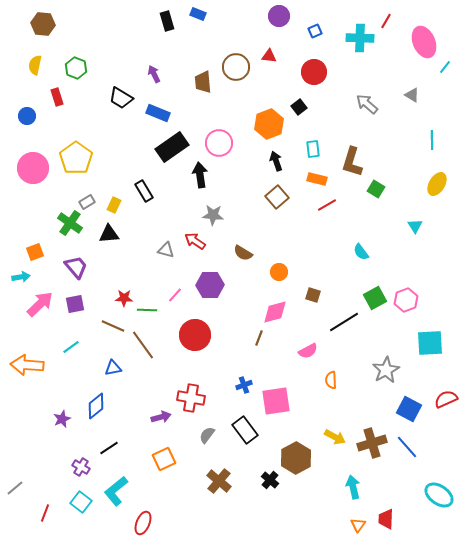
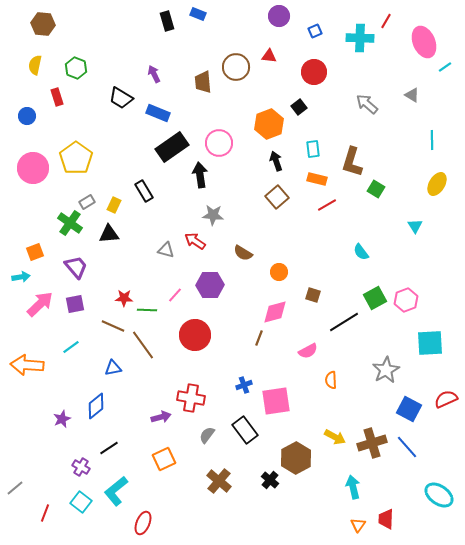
cyan line at (445, 67): rotated 16 degrees clockwise
